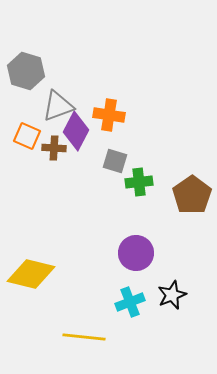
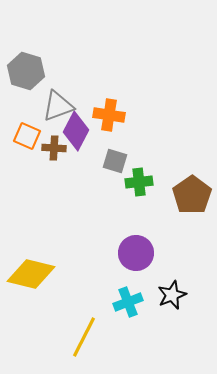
cyan cross: moved 2 px left
yellow line: rotated 69 degrees counterclockwise
